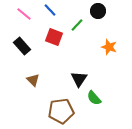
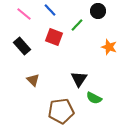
green semicircle: rotated 21 degrees counterclockwise
